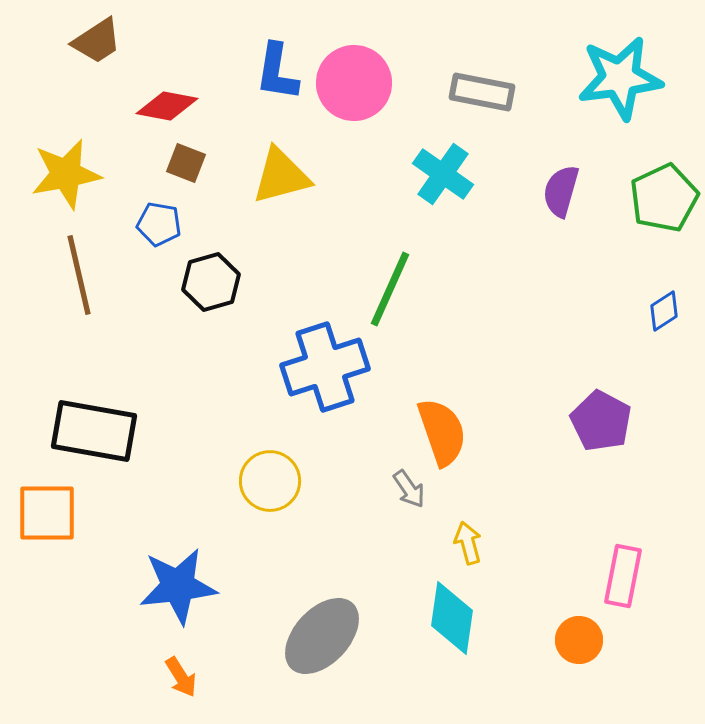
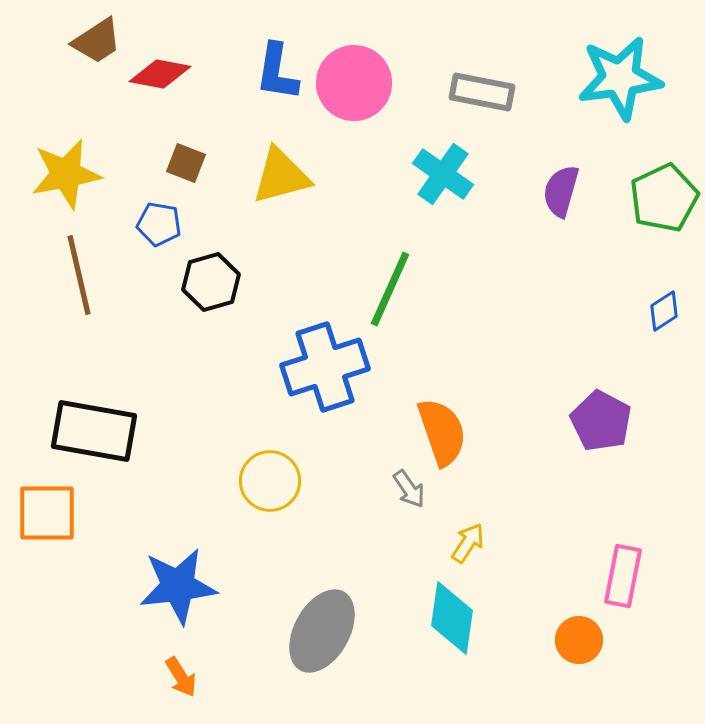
red diamond: moved 7 px left, 32 px up
yellow arrow: rotated 48 degrees clockwise
gray ellipse: moved 5 px up; rotated 14 degrees counterclockwise
